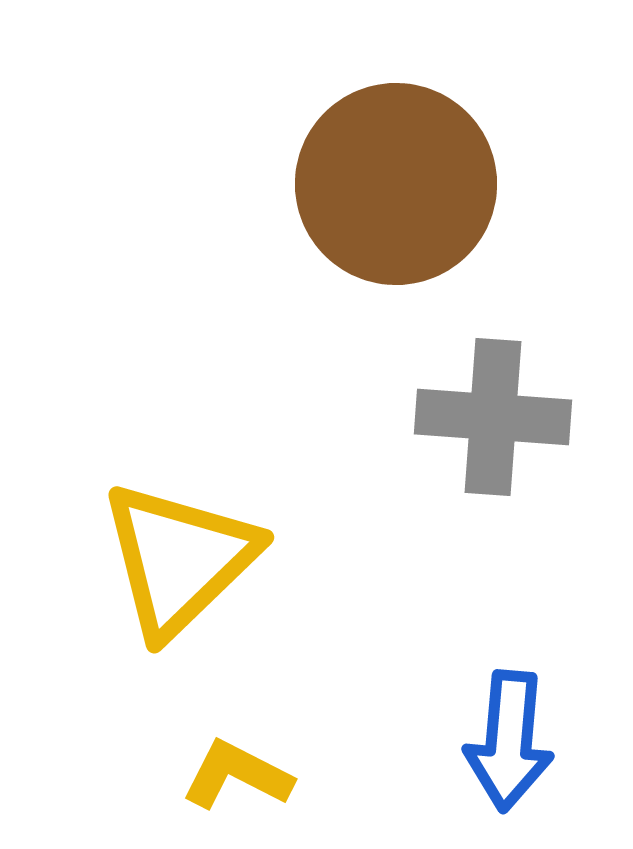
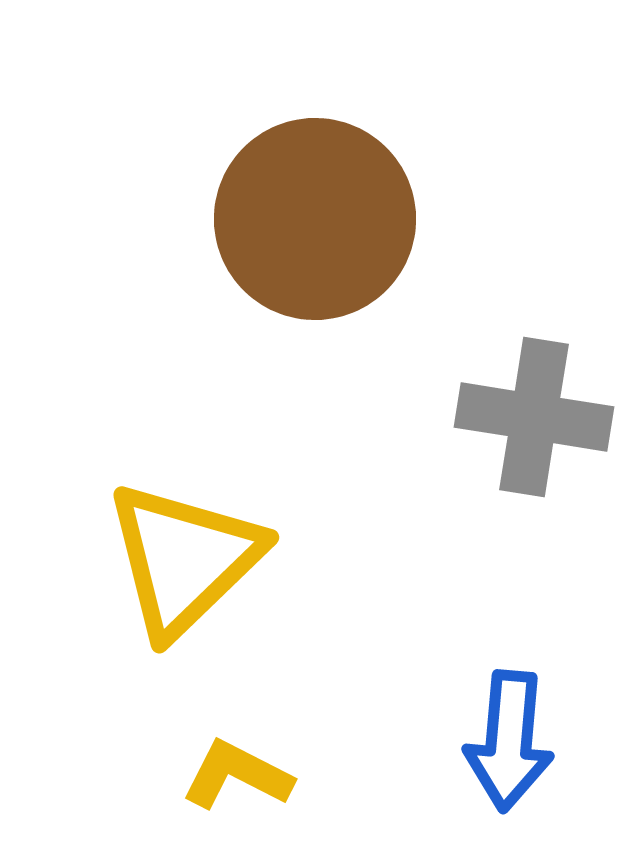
brown circle: moved 81 px left, 35 px down
gray cross: moved 41 px right; rotated 5 degrees clockwise
yellow triangle: moved 5 px right
